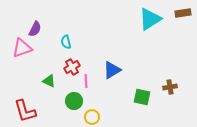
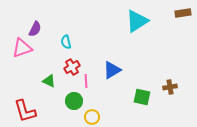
cyan triangle: moved 13 px left, 2 px down
